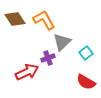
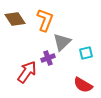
orange L-shape: moved 1 px right; rotated 50 degrees clockwise
cyan square: rotated 24 degrees clockwise
red arrow: rotated 30 degrees counterclockwise
red semicircle: moved 3 px left, 3 px down
